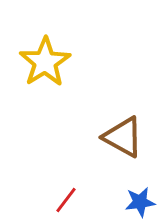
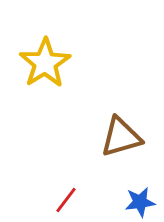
yellow star: moved 1 px down
brown triangle: moved 2 px left; rotated 45 degrees counterclockwise
